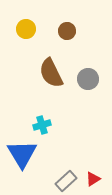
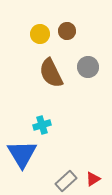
yellow circle: moved 14 px right, 5 px down
gray circle: moved 12 px up
